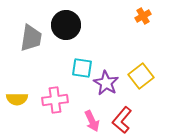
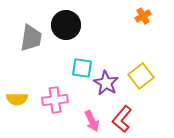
red L-shape: moved 1 px up
